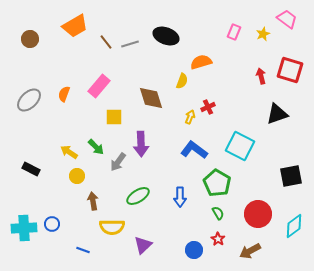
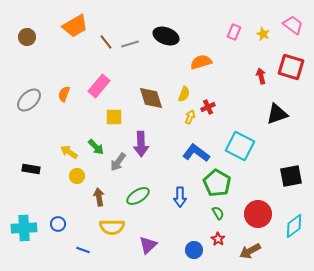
pink trapezoid at (287, 19): moved 6 px right, 6 px down
yellow star at (263, 34): rotated 24 degrees counterclockwise
brown circle at (30, 39): moved 3 px left, 2 px up
red square at (290, 70): moved 1 px right, 3 px up
yellow semicircle at (182, 81): moved 2 px right, 13 px down
blue L-shape at (194, 150): moved 2 px right, 3 px down
black rectangle at (31, 169): rotated 18 degrees counterclockwise
brown arrow at (93, 201): moved 6 px right, 4 px up
blue circle at (52, 224): moved 6 px right
purple triangle at (143, 245): moved 5 px right
